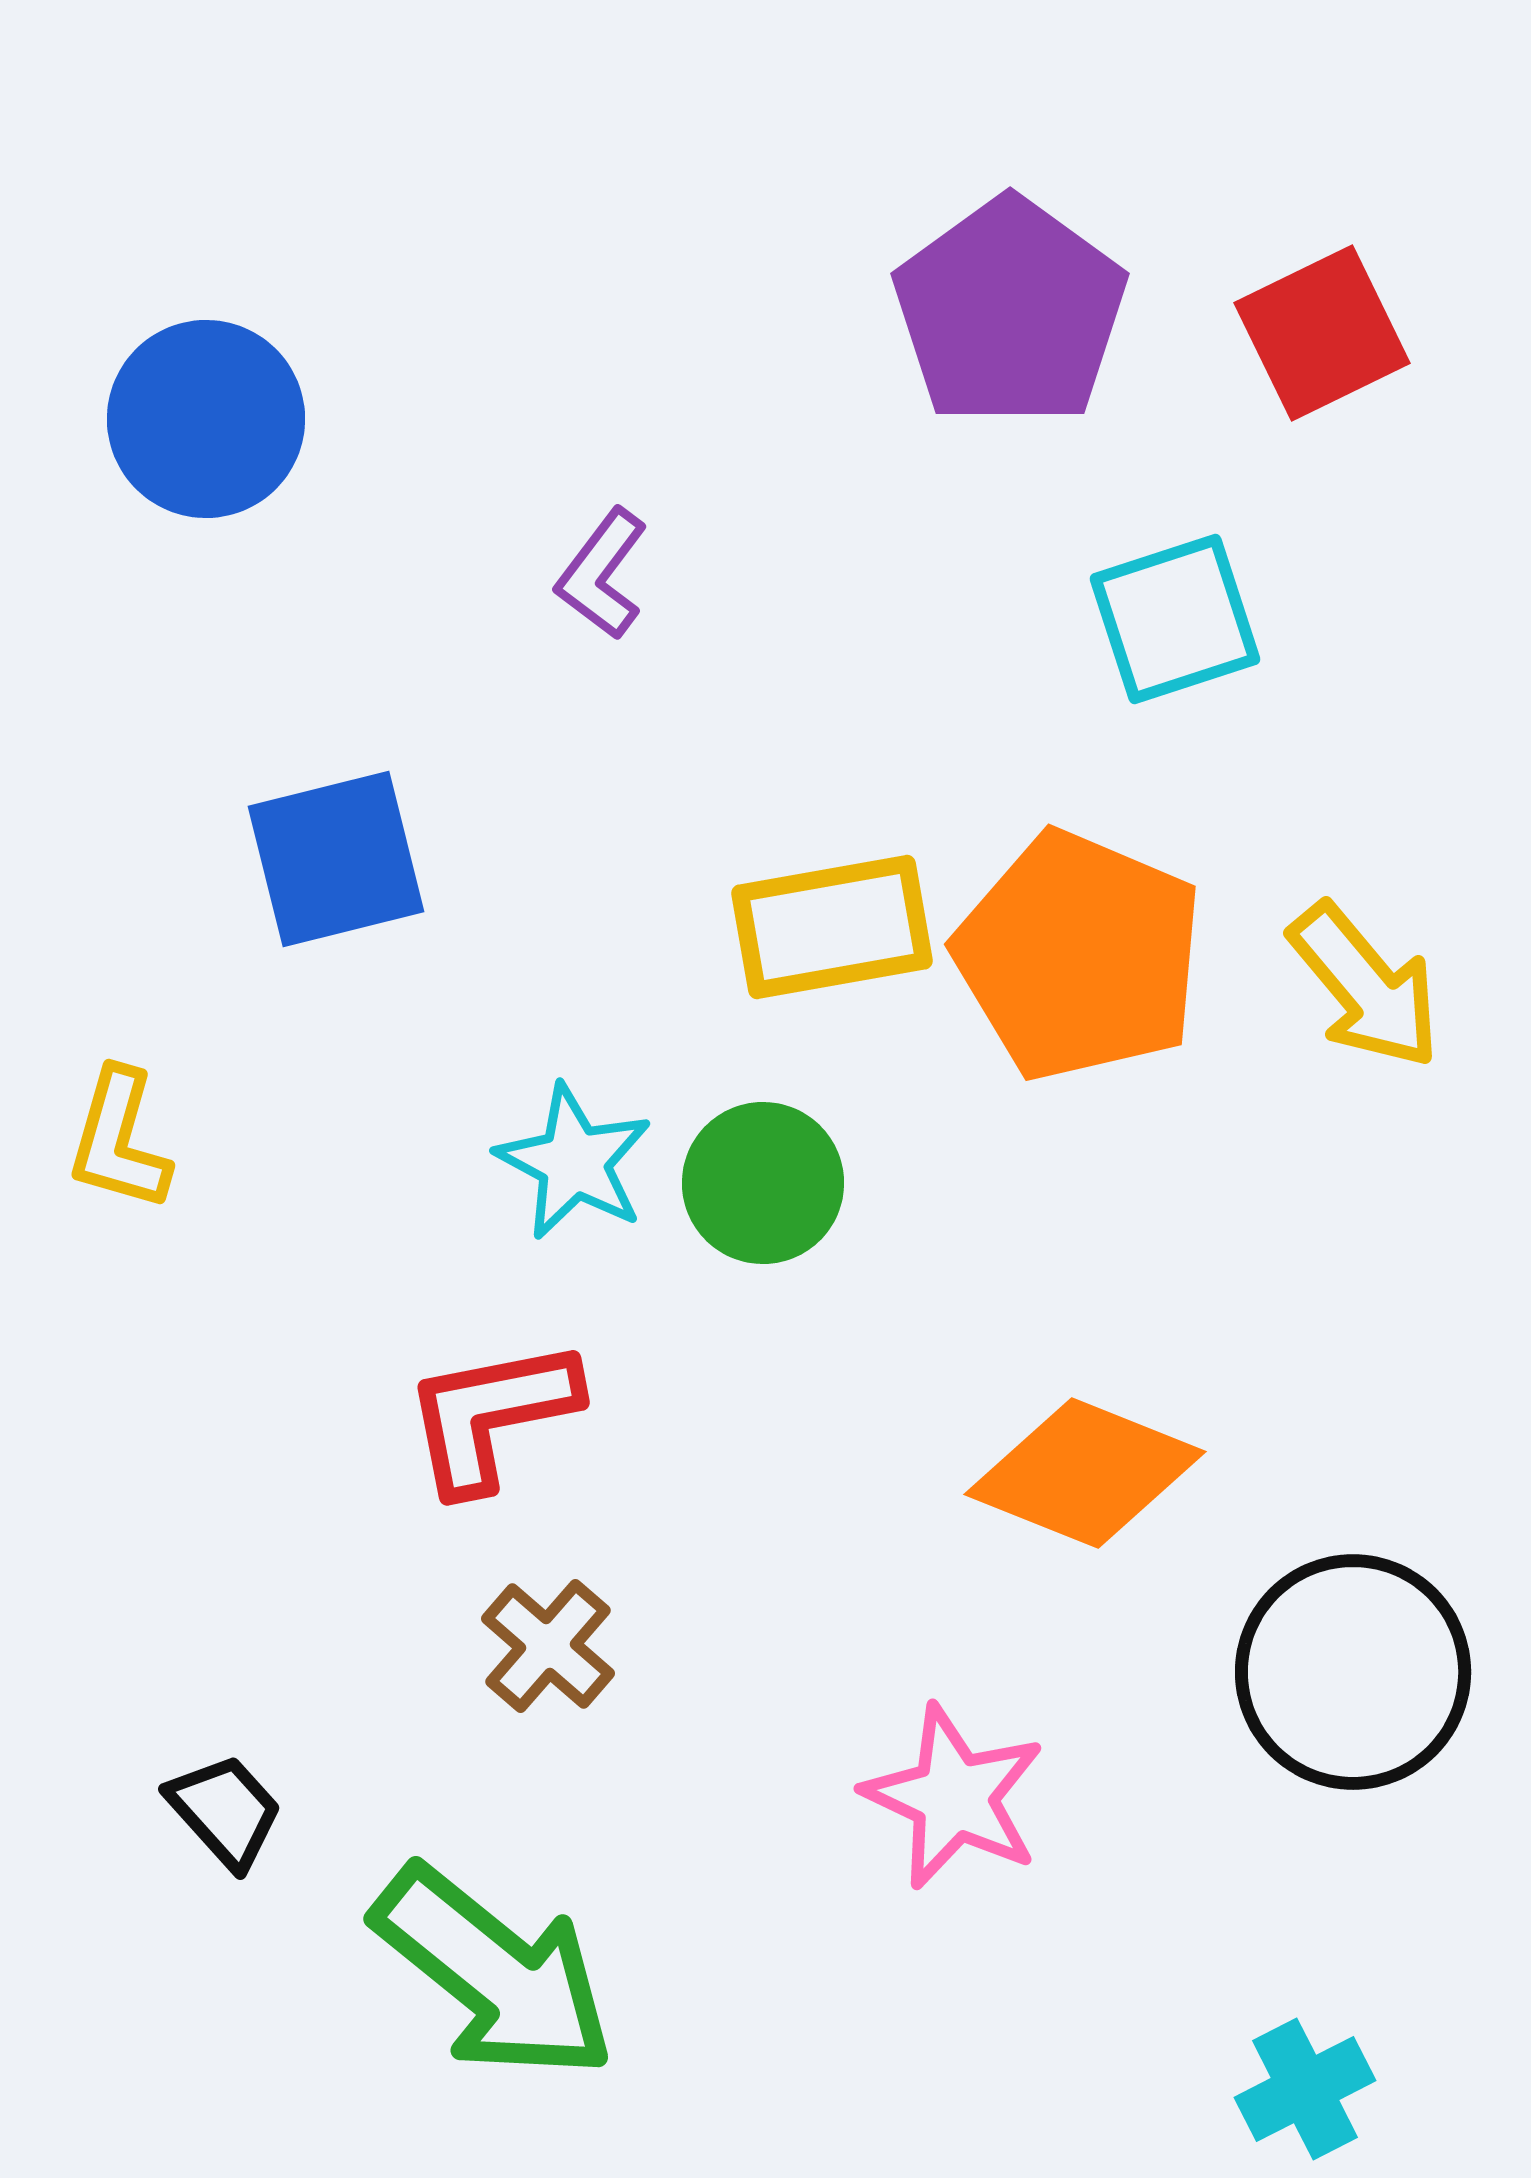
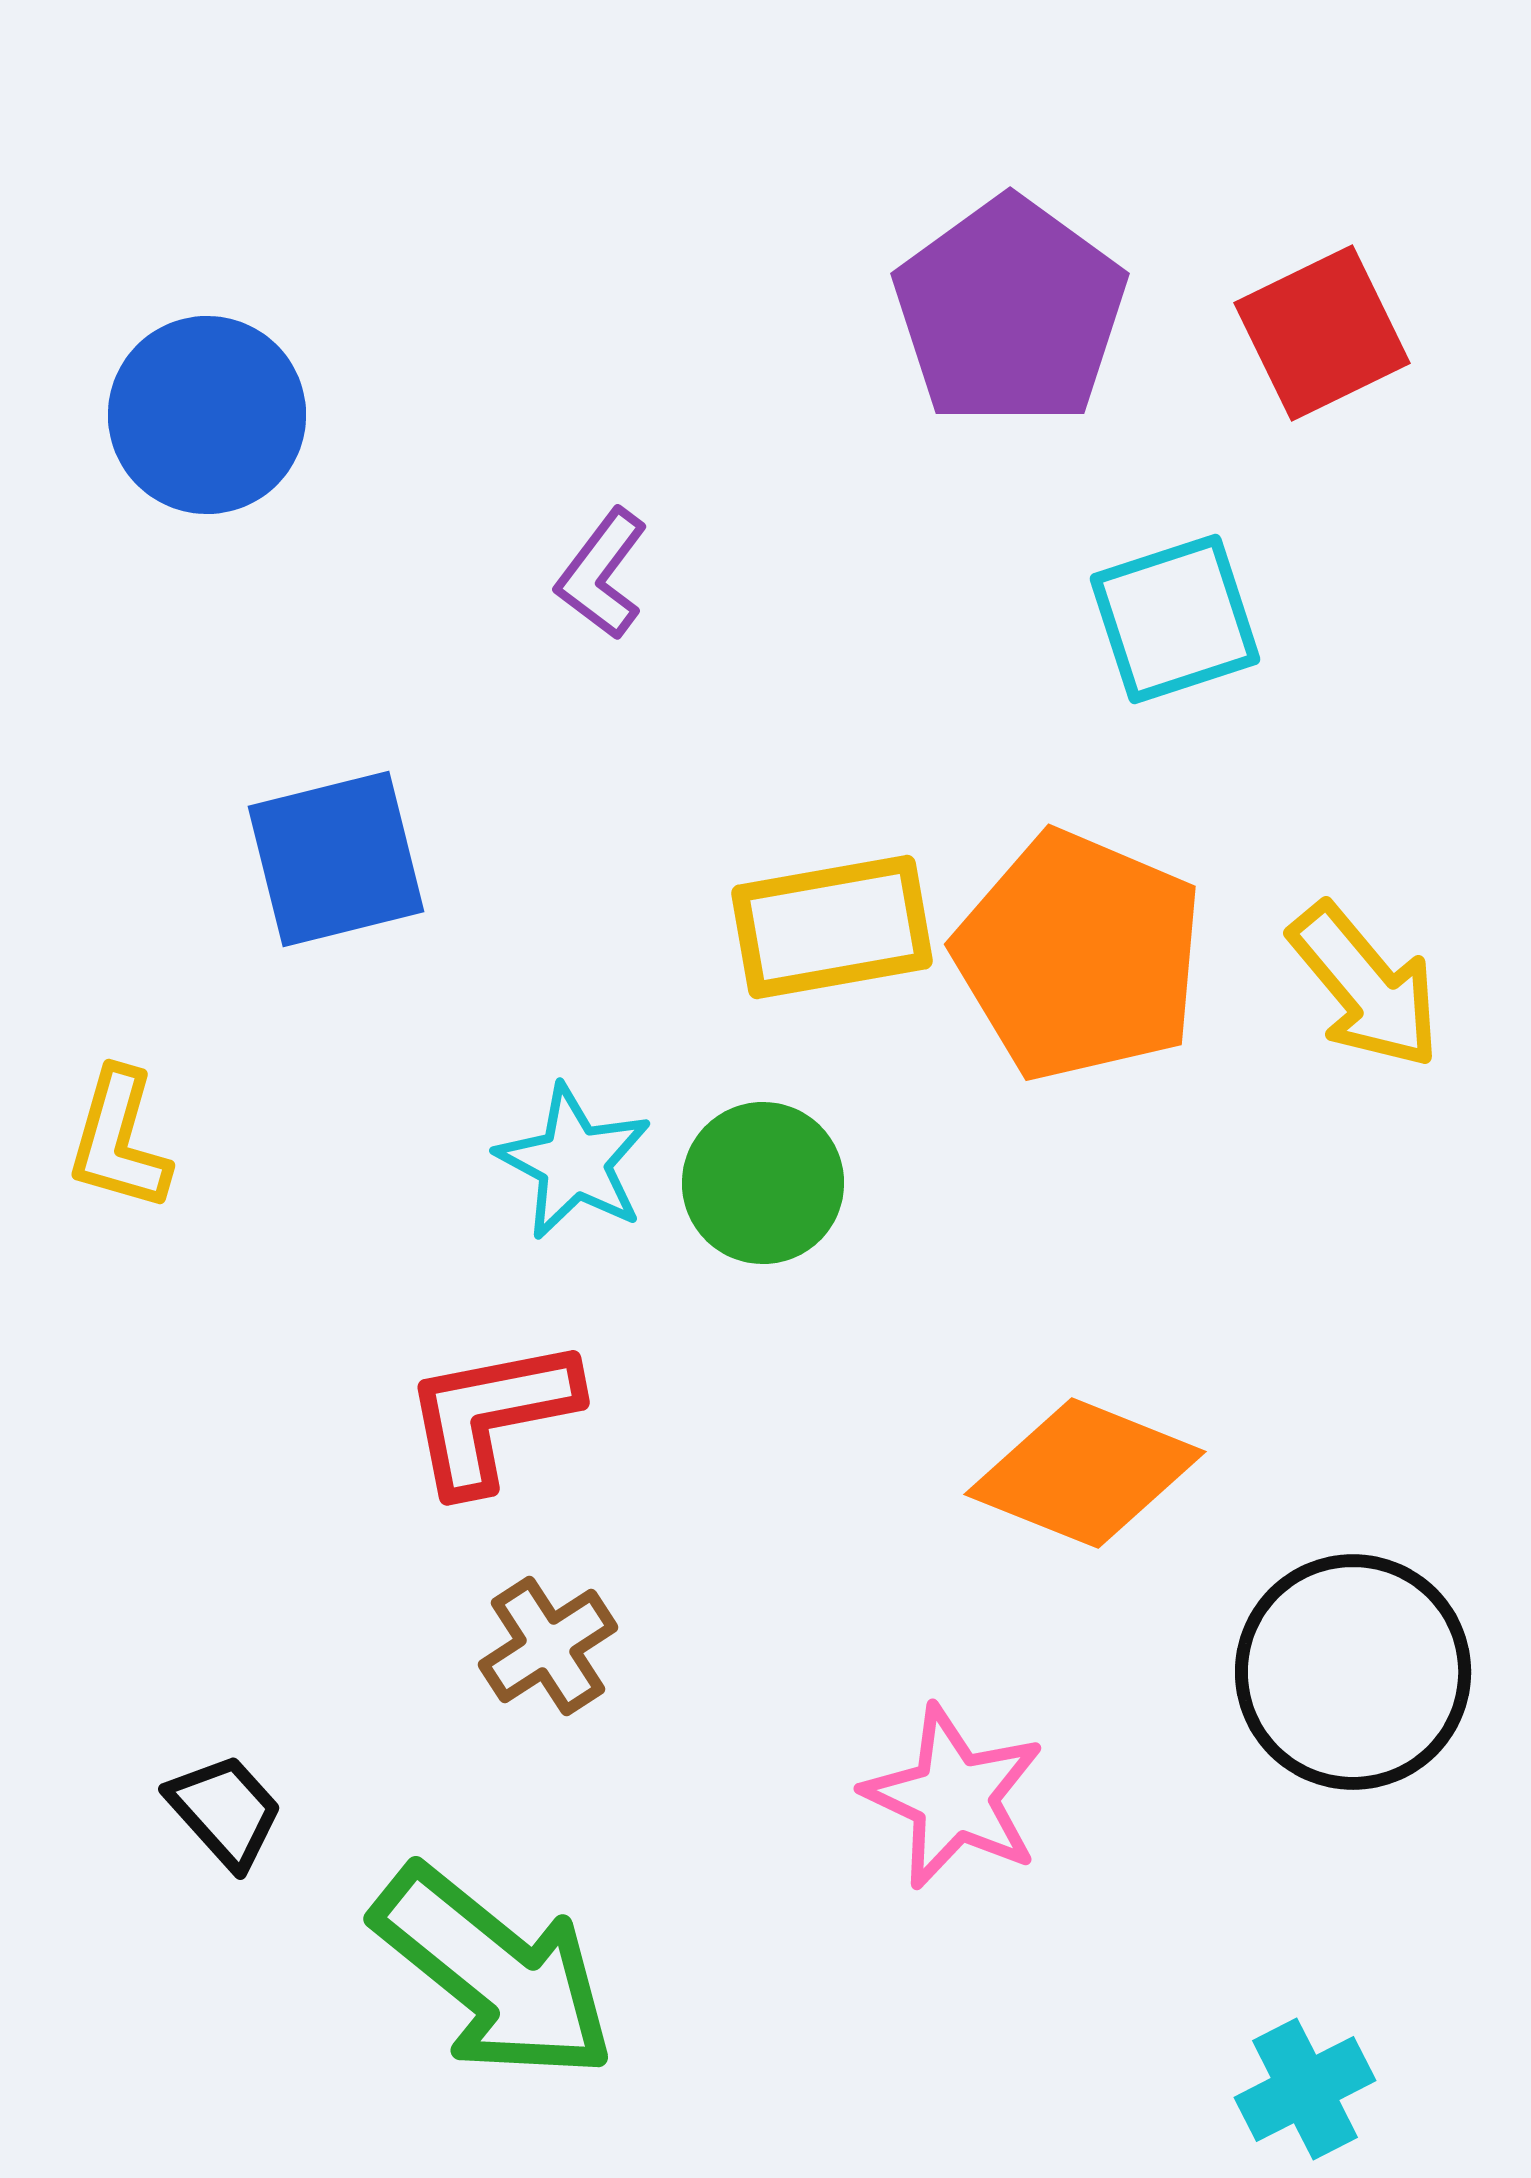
blue circle: moved 1 px right, 4 px up
brown cross: rotated 16 degrees clockwise
